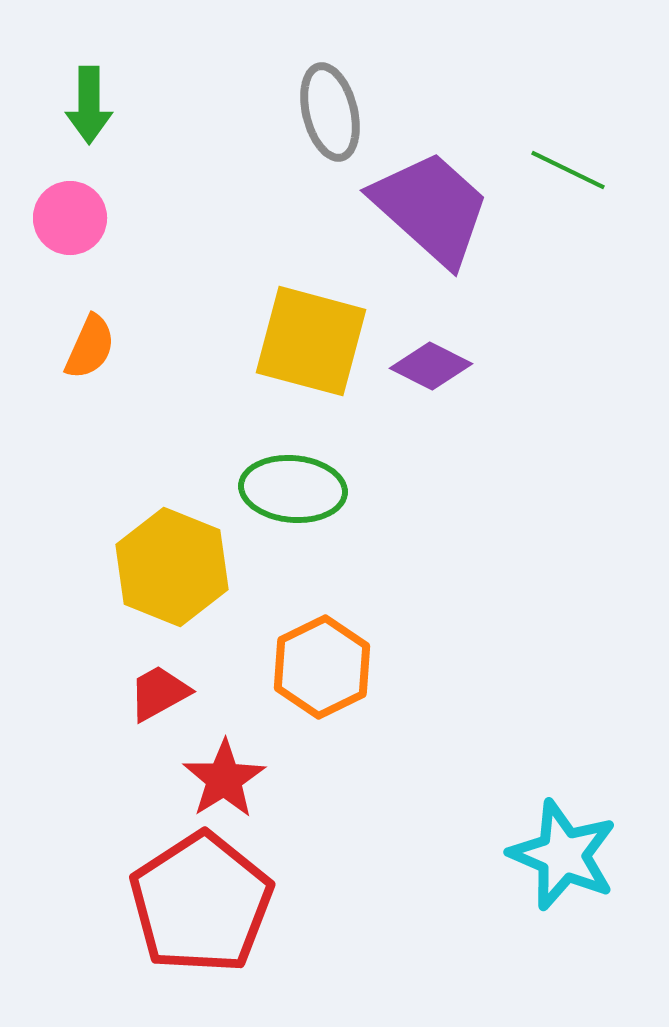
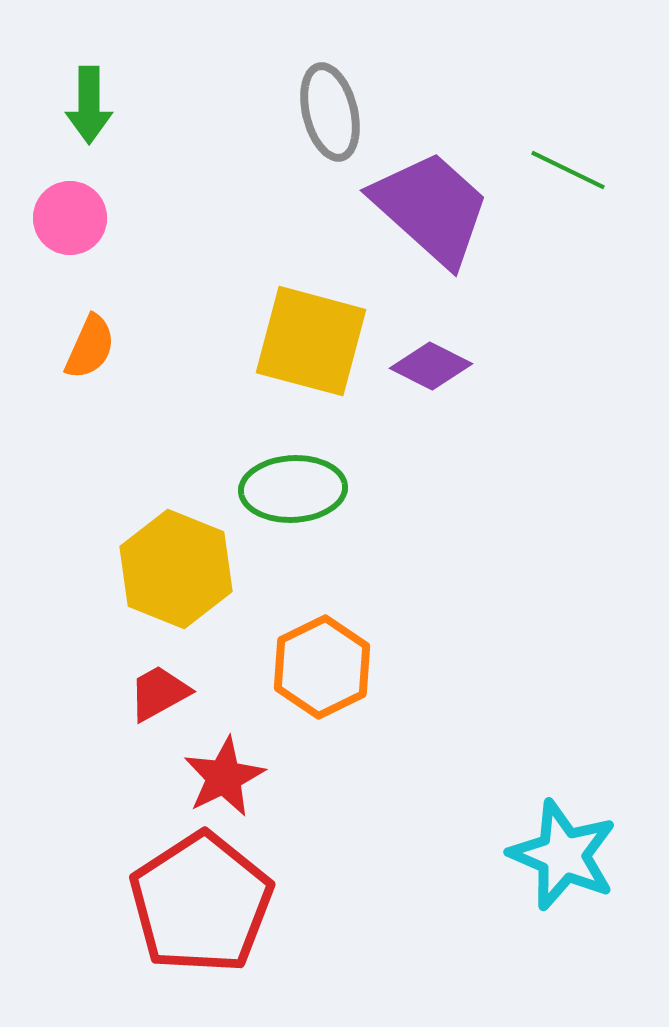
green ellipse: rotated 8 degrees counterclockwise
yellow hexagon: moved 4 px right, 2 px down
red star: moved 2 px up; rotated 6 degrees clockwise
